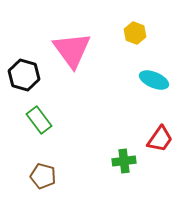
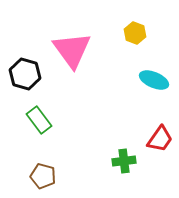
black hexagon: moved 1 px right, 1 px up
